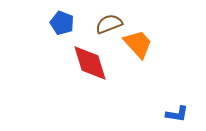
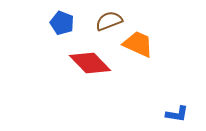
brown semicircle: moved 3 px up
orange trapezoid: rotated 24 degrees counterclockwise
red diamond: rotated 27 degrees counterclockwise
